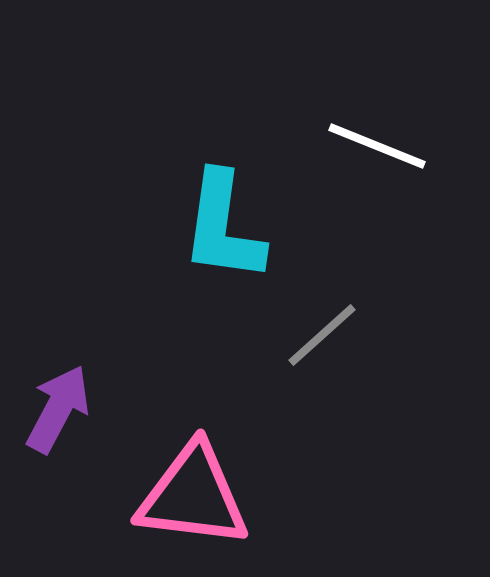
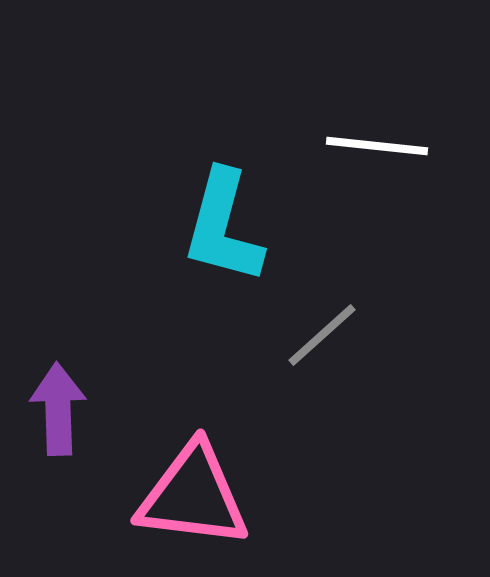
white line: rotated 16 degrees counterclockwise
cyan L-shape: rotated 7 degrees clockwise
purple arrow: rotated 30 degrees counterclockwise
